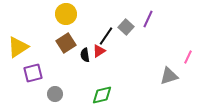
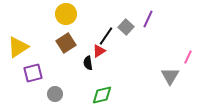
black semicircle: moved 3 px right, 8 px down
gray triangle: moved 1 px right; rotated 42 degrees counterclockwise
